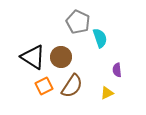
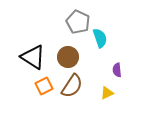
brown circle: moved 7 px right
